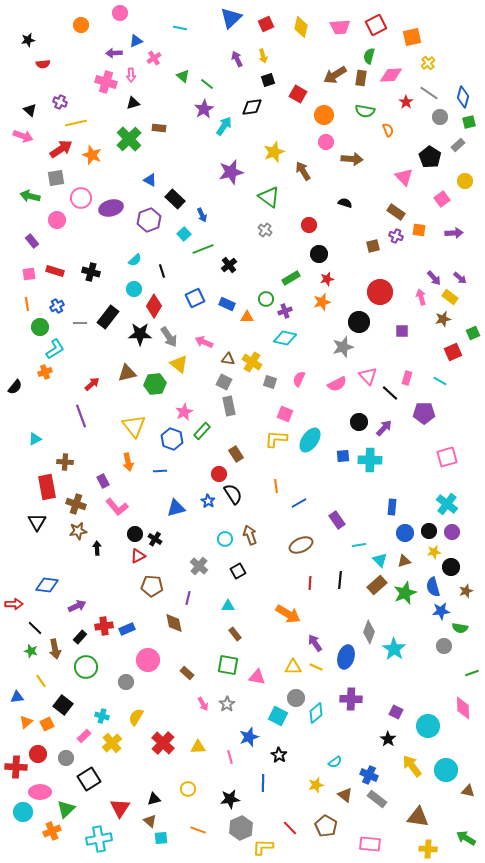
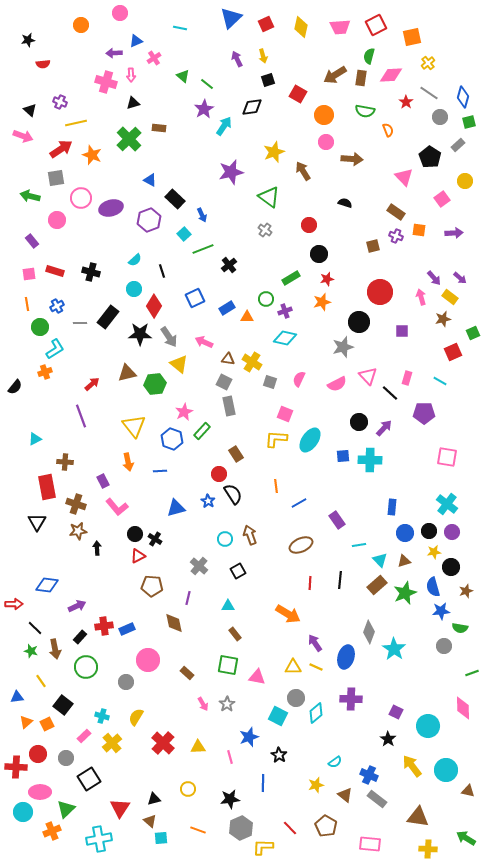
blue rectangle at (227, 304): moved 4 px down; rotated 56 degrees counterclockwise
pink square at (447, 457): rotated 25 degrees clockwise
